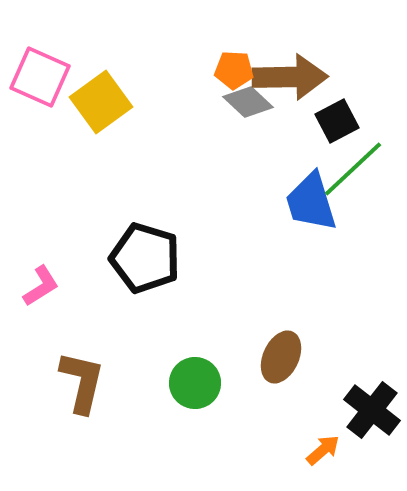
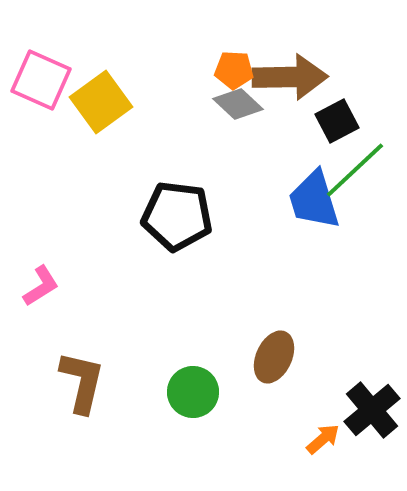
pink square: moved 1 px right, 3 px down
gray diamond: moved 10 px left, 2 px down
green line: moved 2 px right, 1 px down
blue trapezoid: moved 3 px right, 2 px up
black pentagon: moved 32 px right, 42 px up; rotated 10 degrees counterclockwise
brown ellipse: moved 7 px left
green circle: moved 2 px left, 9 px down
black cross: rotated 12 degrees clockwise
orange arrow: moved 11 px up
